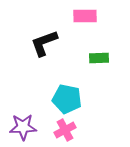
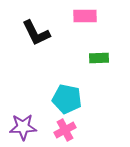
black L-shape: moved 8 px left, 10 px up; rotated 96 degrees counterclockwise
